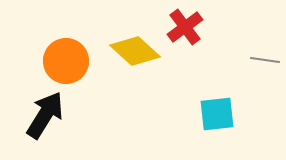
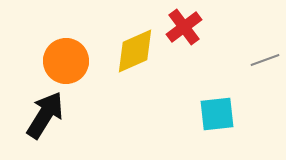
red cross: moved 1 px left
yellow diamond: rotated 66 degrees counterclockwise
gray line: rotated 28 degrees counterclockwise
